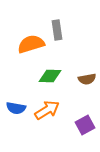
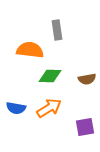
orange semicircle: moved 1 px left, 6 px down; rotated 24 degrees clockwise
orange arrow: moved 2 px right, 2 px up
purple square: moved 2 px down; rotated 18 degrees clockwise
